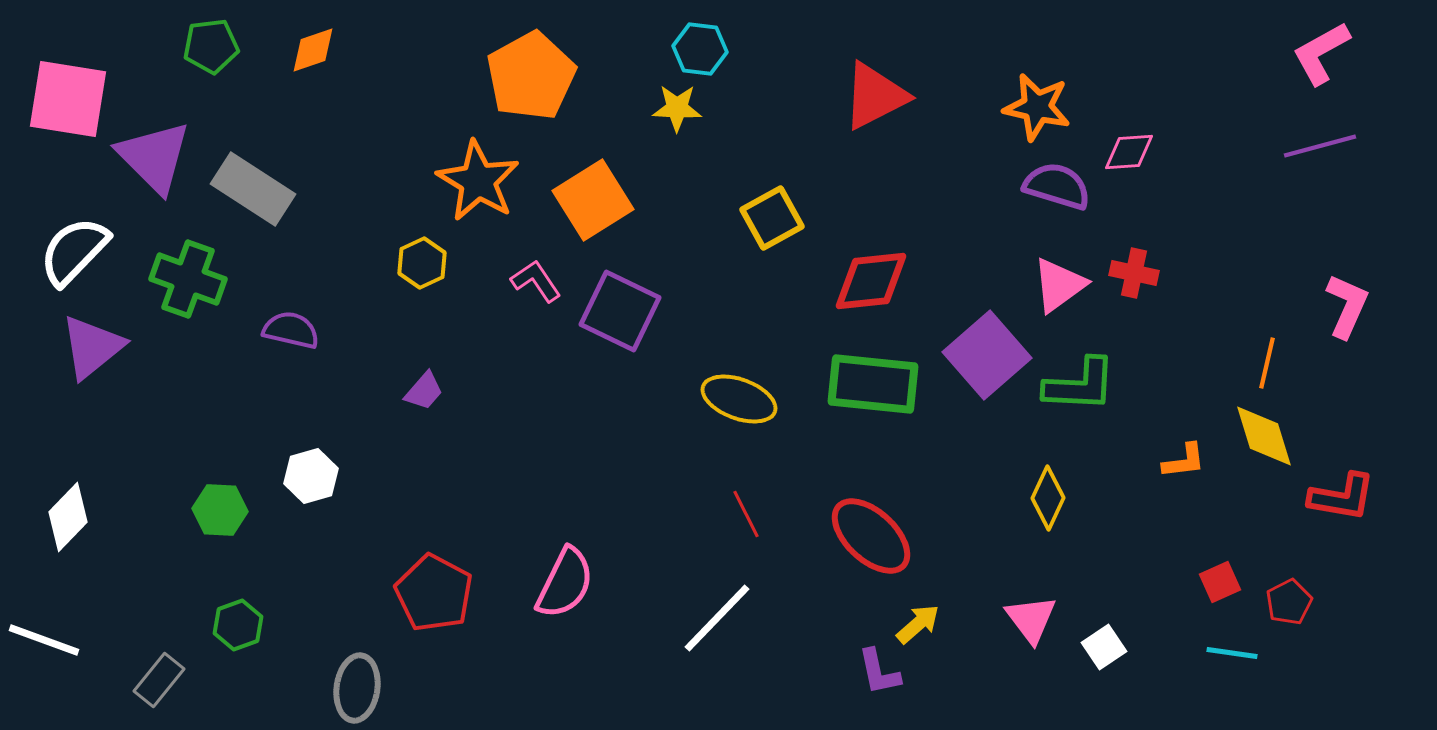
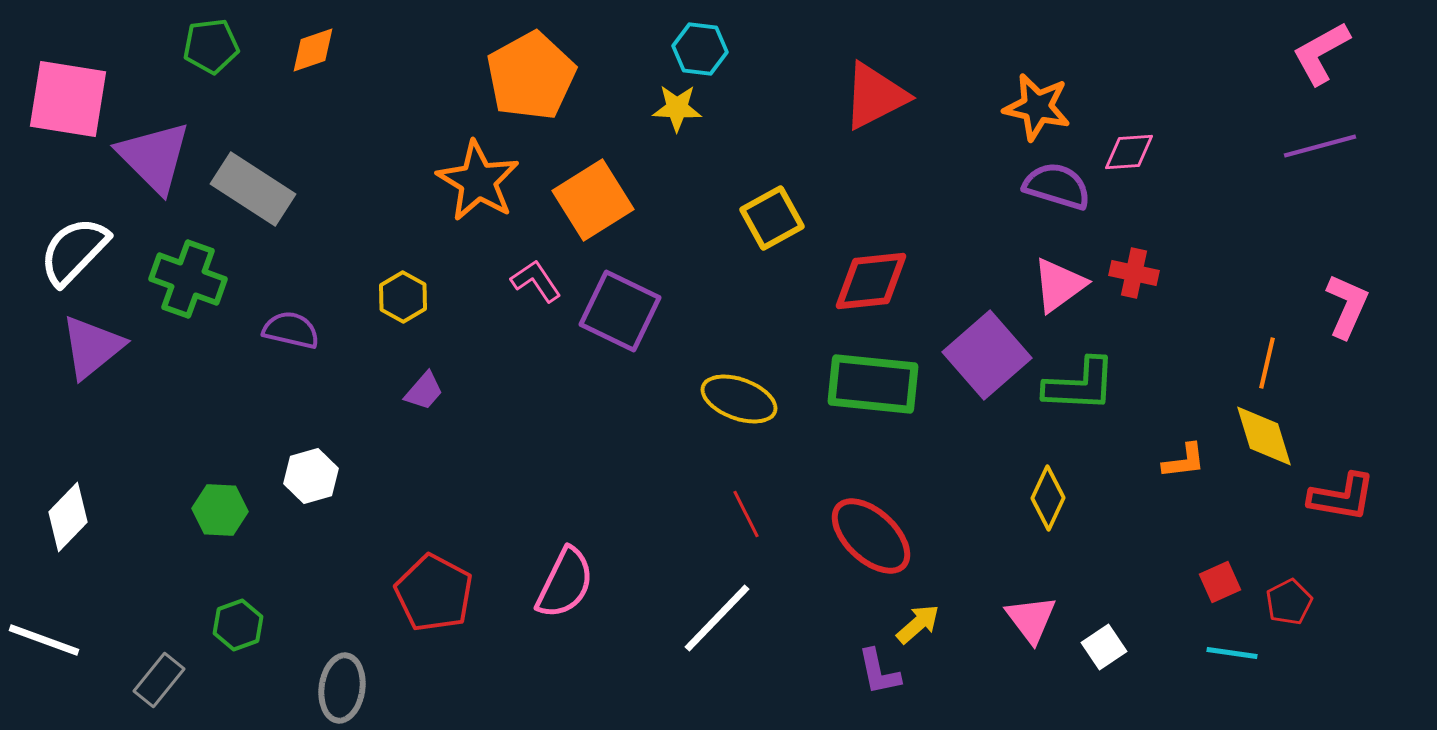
yellow hexagon at (422, 263): moved 19 px left, 34 px down; rotated 6 degrees counterclockwise
gray ellipse at (357, 688): moved 15 px left
